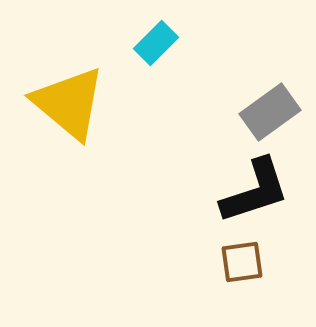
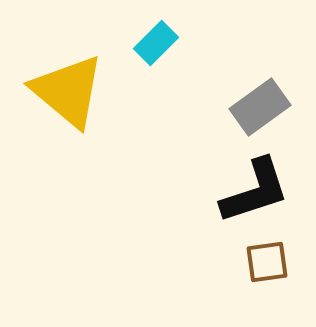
yellow triangle: moved 1 px left, 12 px up
gray rectangle: moved 10 px left, 5 px up
brown square: moved 25 px right
